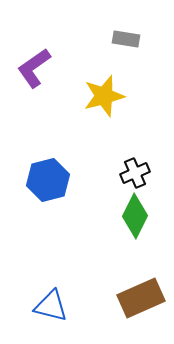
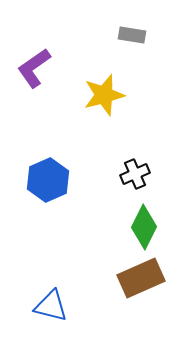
gray rectangle: moved 6 px right, 4 px up
yellow star: moved 1 px up
black cross: moved 1 px down
blue hexagon: rotated 9 degrees counterclockwise
green diamond: moved 9 px right, 11 px down
brown rectangle: moved 20 px up
